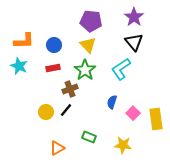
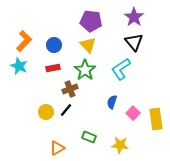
orange L-shape: rotated 45 degrees counterclockwise
yellow star: moved 3 px left
